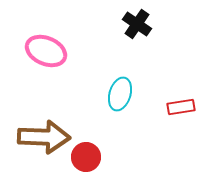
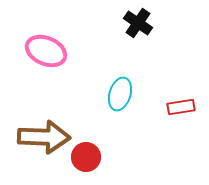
black cross: moved 1 px right, 1 px up
